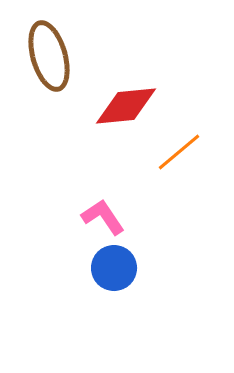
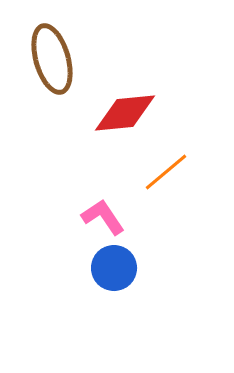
brown ellipse: moved 3 px right, 3 px down
red diamond: moved 1 px left, 7 px down
orange line: moved 13 px left, 20 px down
